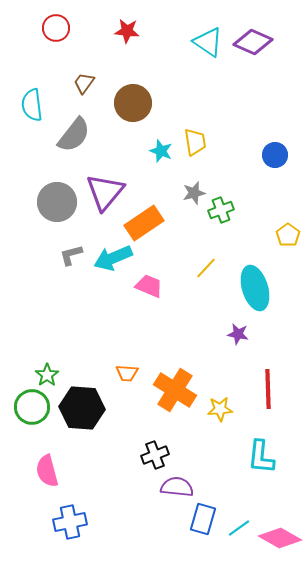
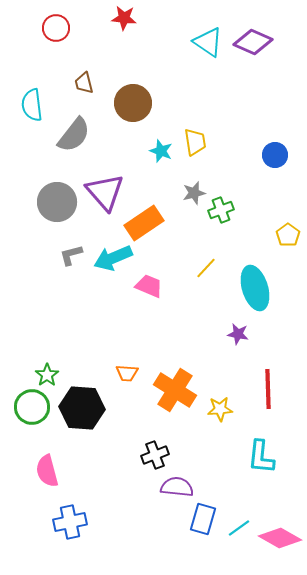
red star: moved 3 px left, 13 px up
brown trapezoid: rotated 50 degrees counterclockwise
purple triangle: rotated 21 degrees counterclockwise
